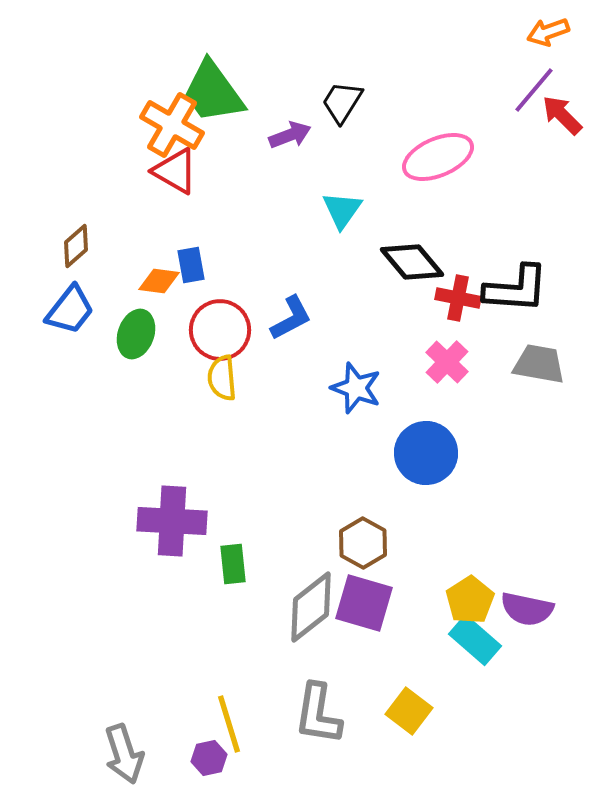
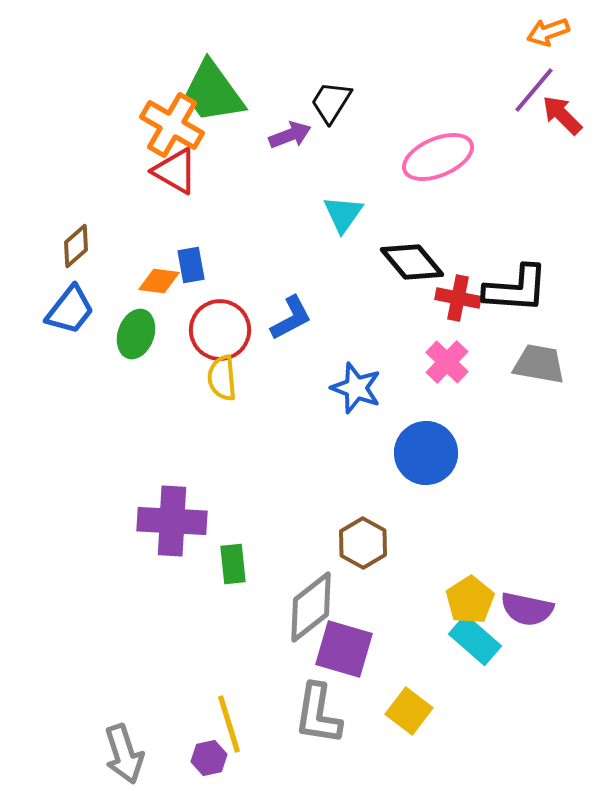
black trapezoid: moved 11 px left
cyan triangle: moved 1 px right, 4 px down
purple square: moved 20 px left, 46 px down
